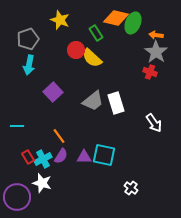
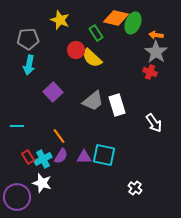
gray pentagon: rotated 15 degrees clockwise
white rectangle: moved 1 px right, 2 px down
white cross: moved 4 px right
